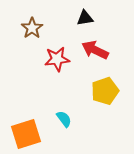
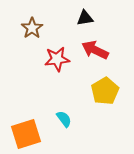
yellow pentagon: rotated 12 degrees counterclockwise
